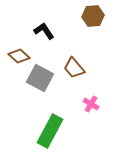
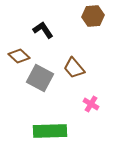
black L-shape: moved 1 px left, 1 px up
green rectangle: rotated 60 degrees clockwise
